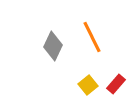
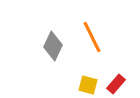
yellow square: rotated 36 degrees counterclockwise
